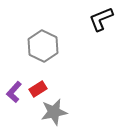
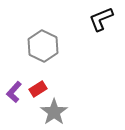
gray star: rotated 24 degrees counterclockwise
